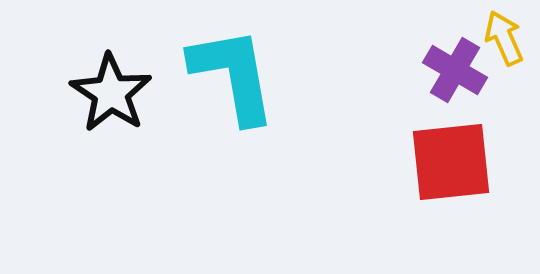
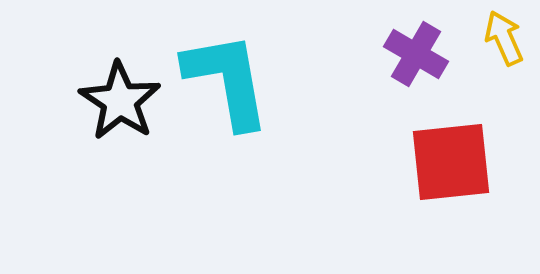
purple cross: moved 39 px left, 16 px up
cyan L-shape: moved 6 px left, 5 px down
black star: moved 9 px right, 8 px down
